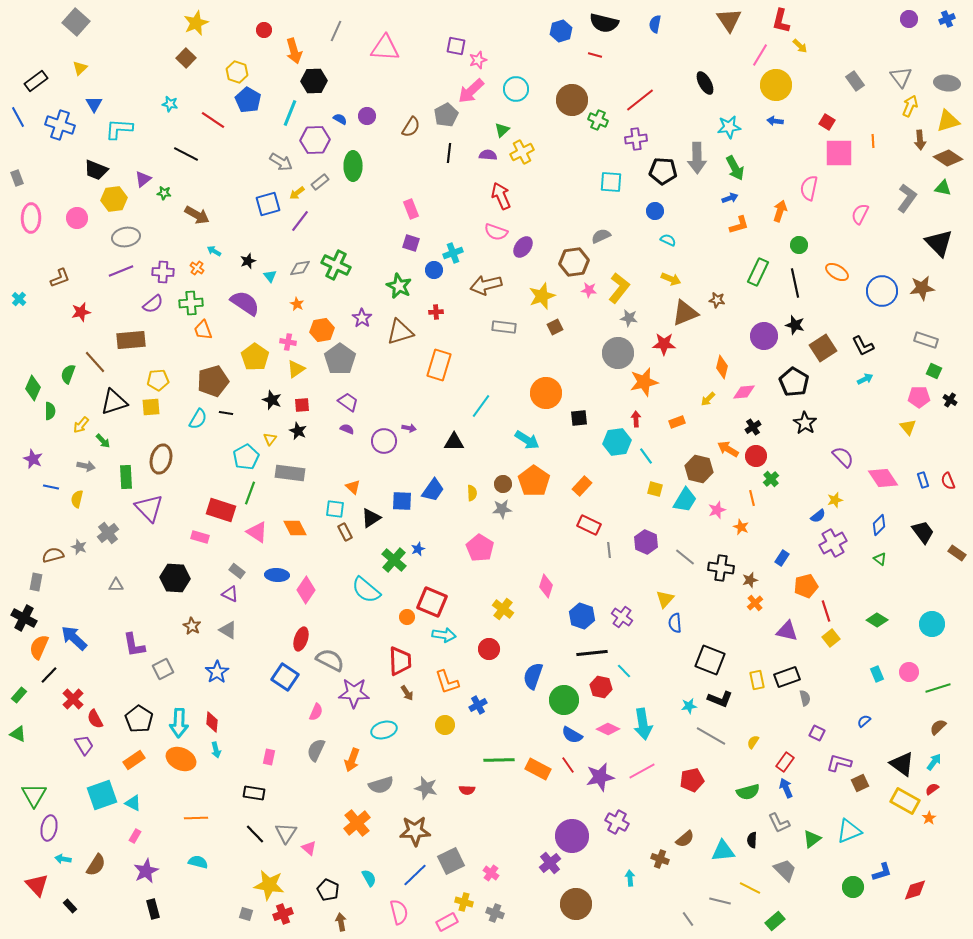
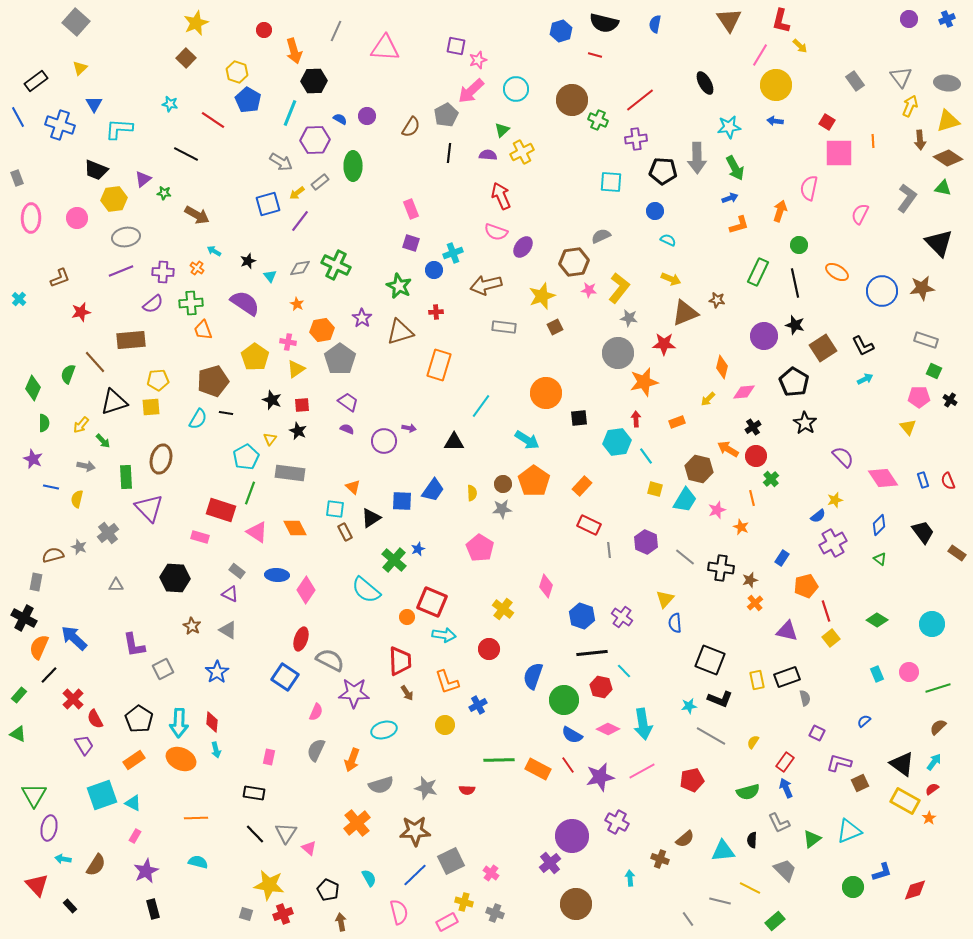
green semicircle at (50, 411): moved 6 px left, 12 px down
